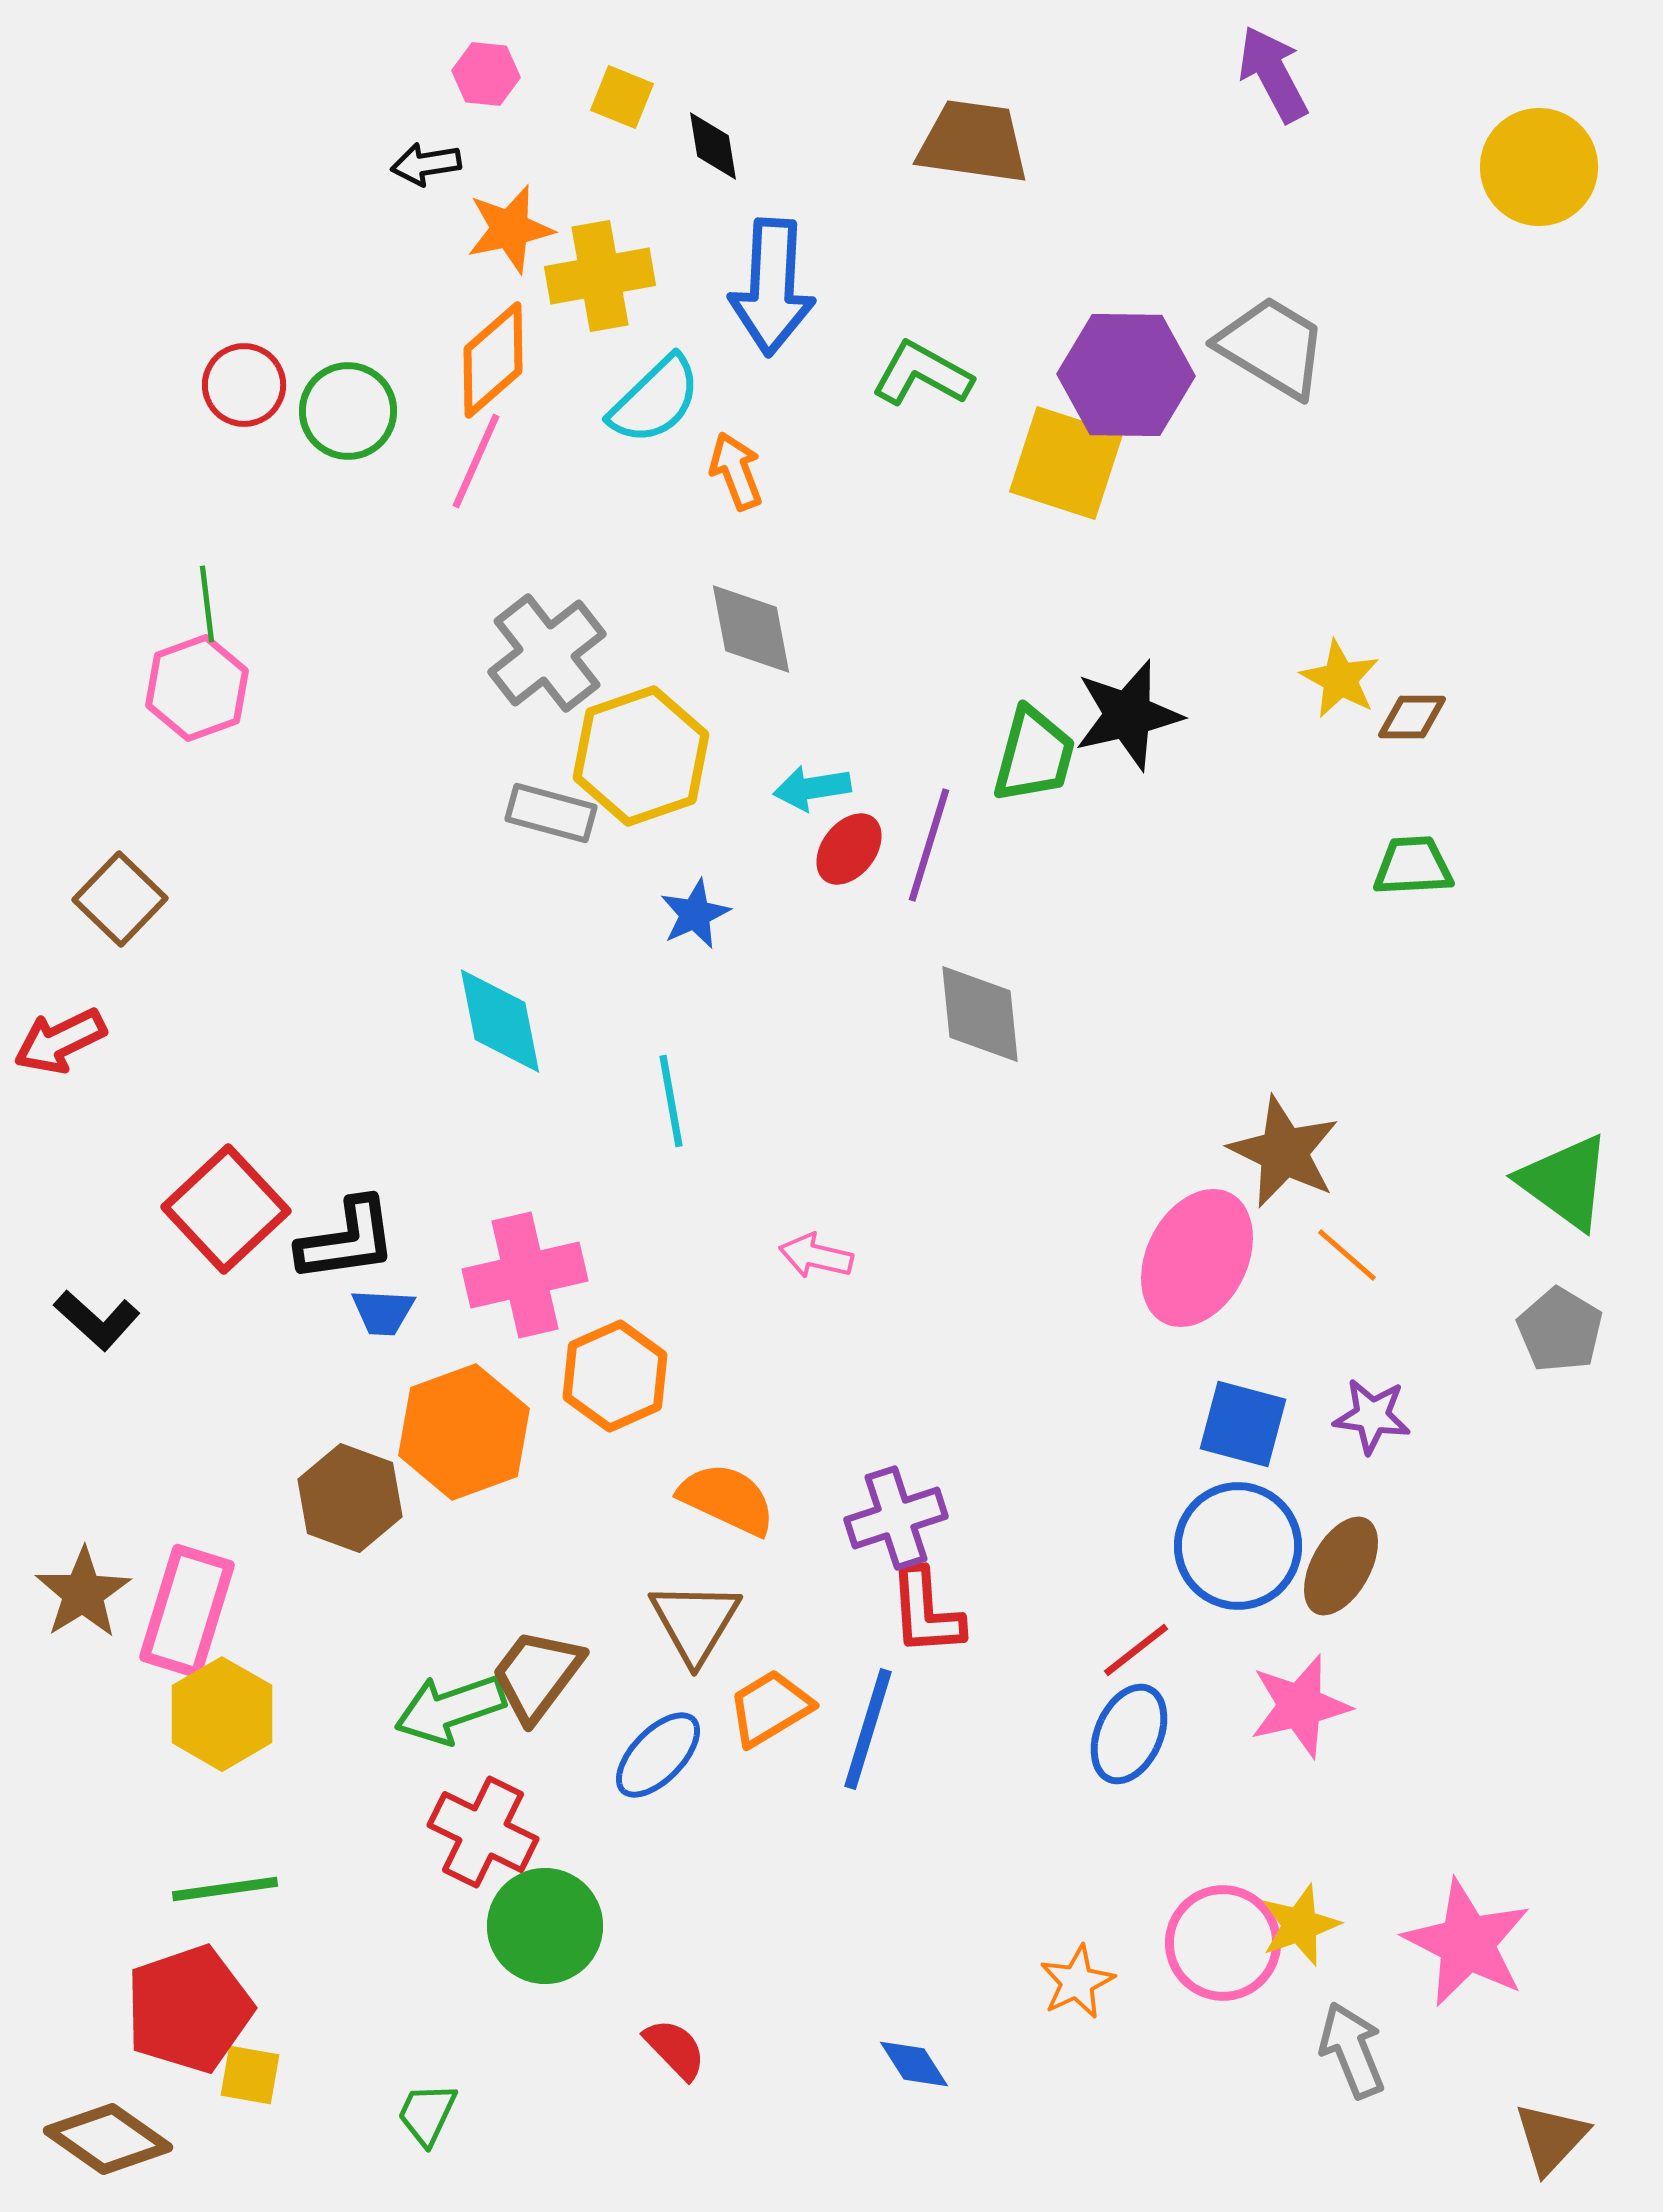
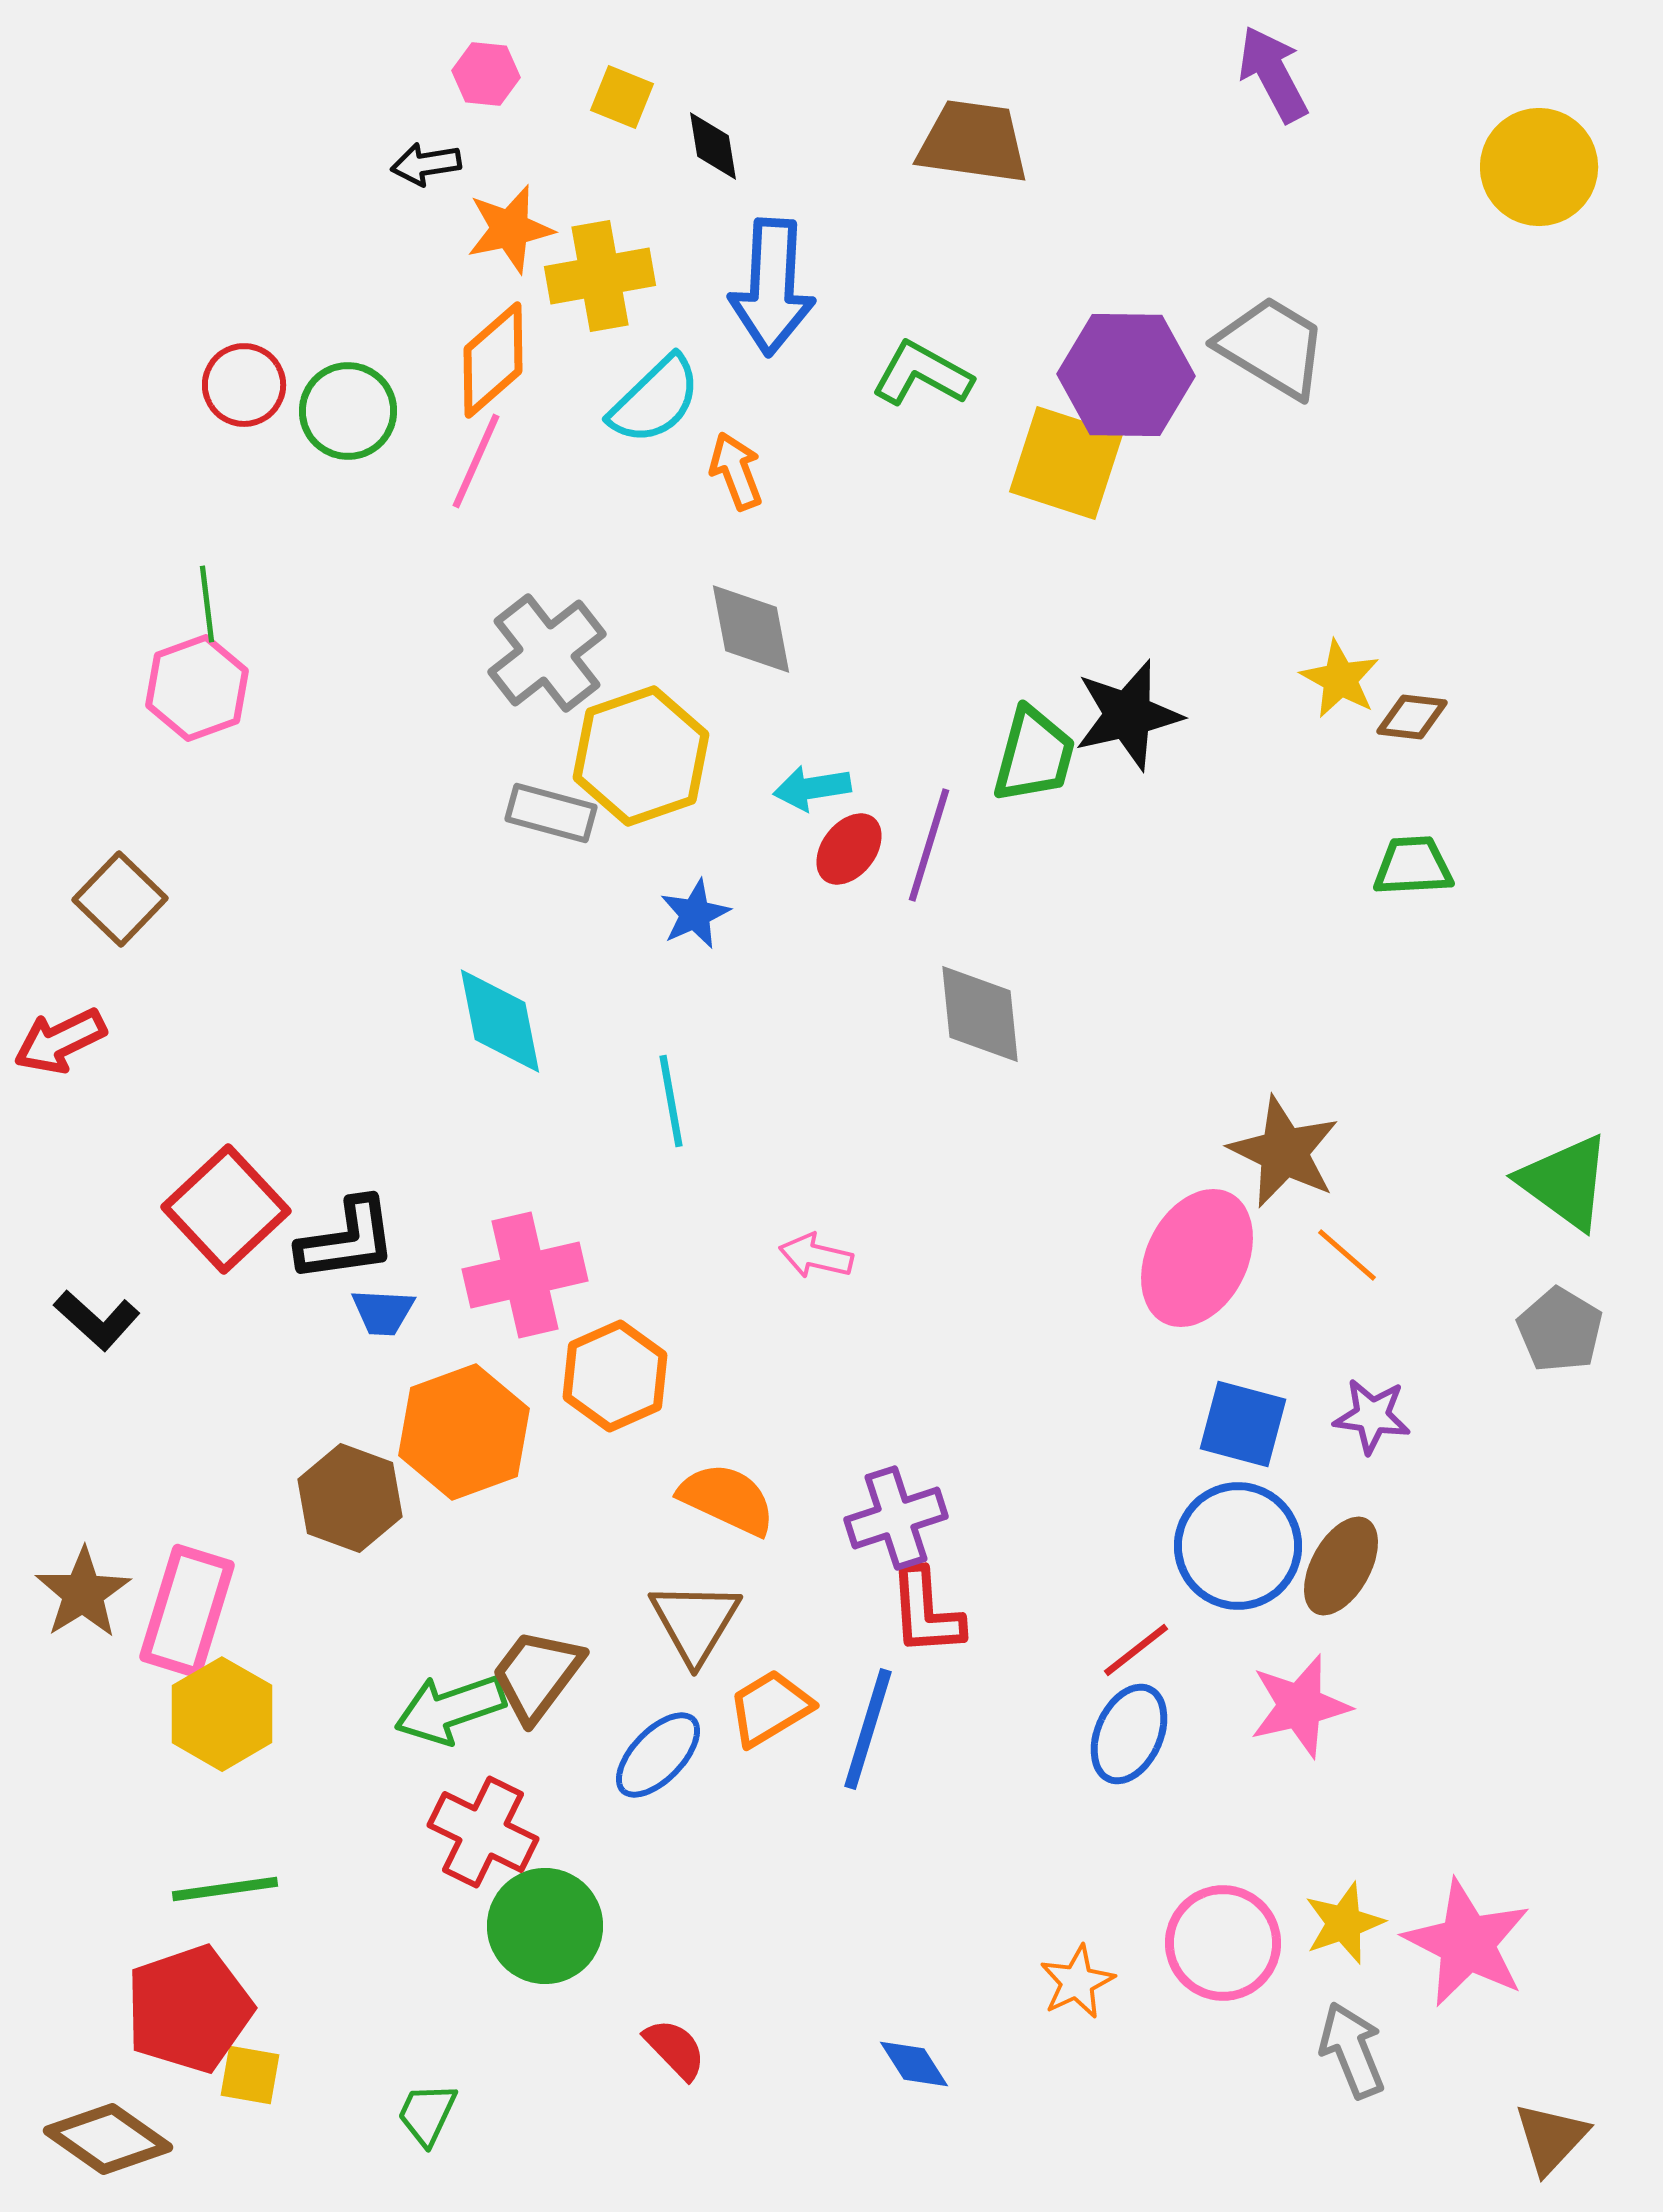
brown diamond at (1412, 717): rotated 6 degrees clockwise
yellow star at (1300, 1925): moved 44 px right, 2 px up
